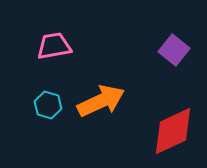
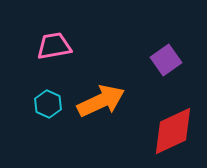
purple square: moved 8 px left, 10 px down; rotated 16 degrees clockwise
cyan hexagon: moved 1 px up; rotated 8 degrees clockwise
